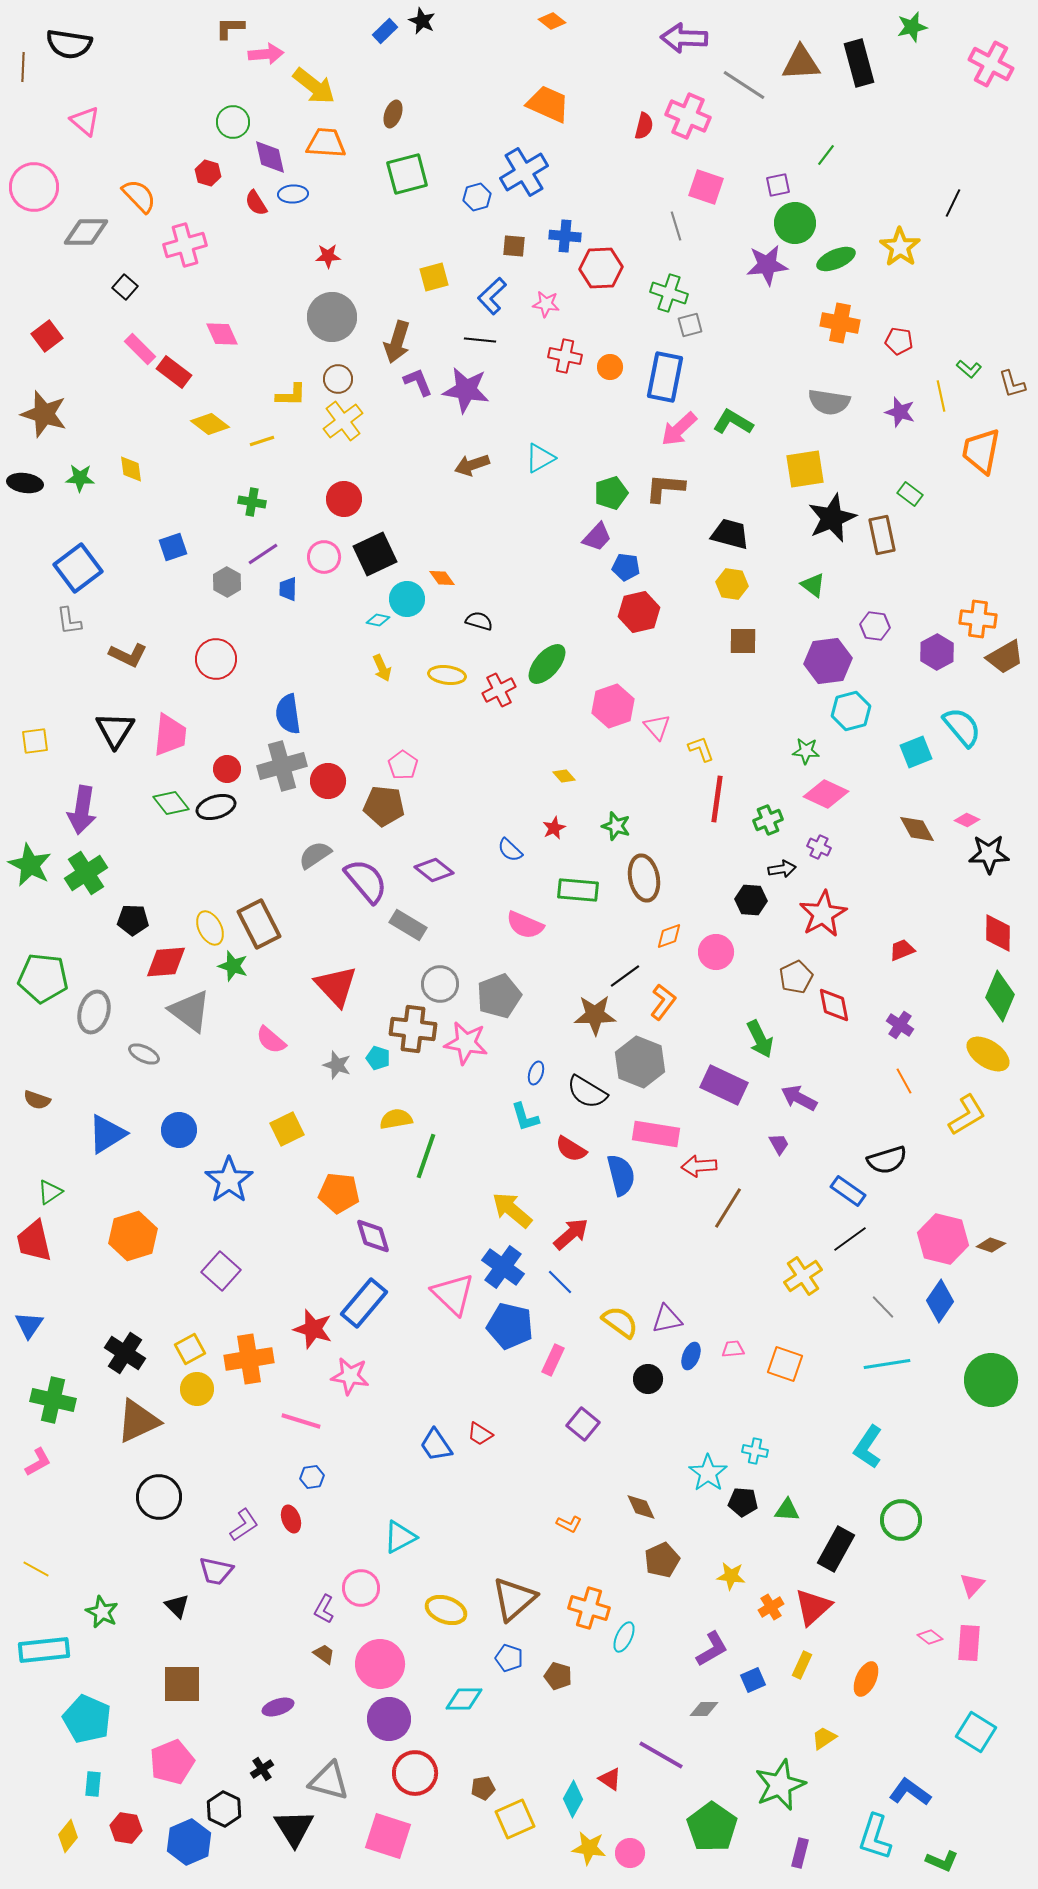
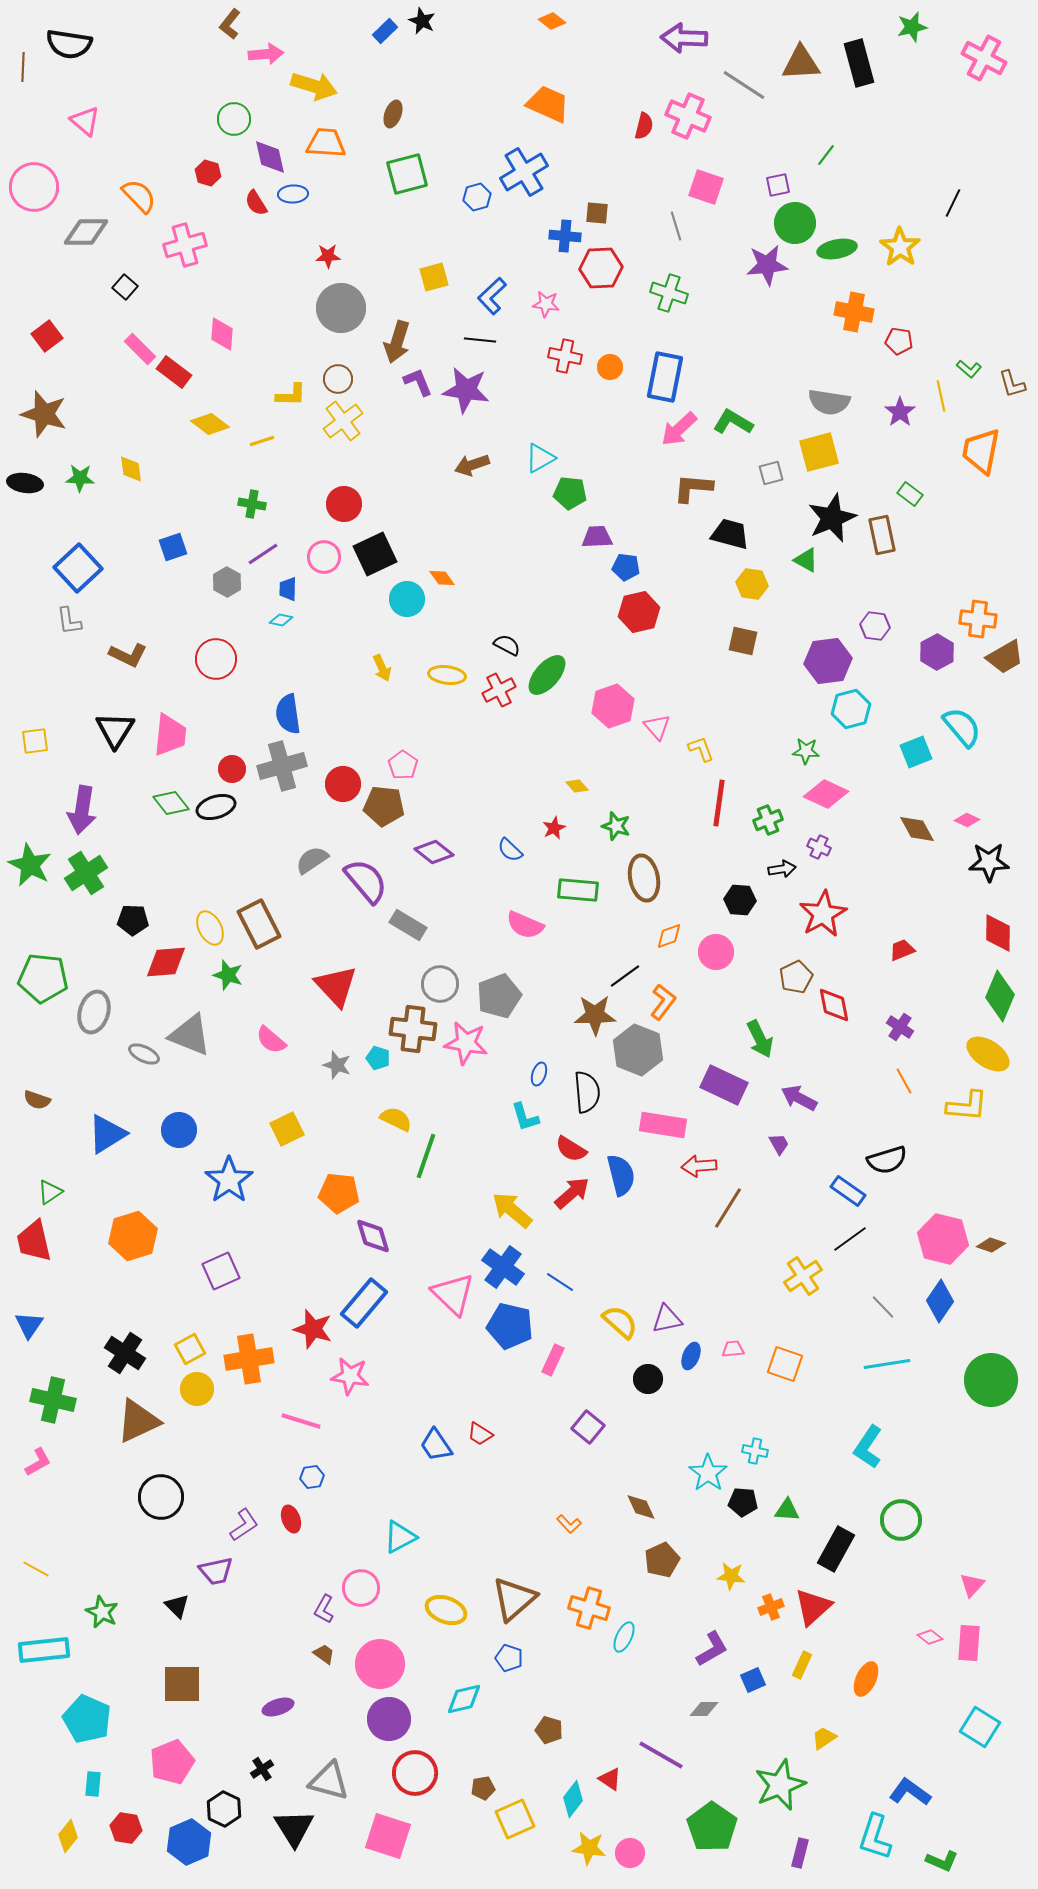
brown L-shape at (230, 28): moved 4 px up; rotated 52 degrees counterclockwise
pink cross at (991, 64): moved 7 px left, 6 px up
yellow arrow at (314, 86): rotated 21 degrees counterclockwise
green circle at (233, 122): moved 1 px right, 3 px up
brown square at (514, 246): moved 83 px right, 33 px up
green ellipse at (836, 259): moved 1 px right, 10 px up; rotated 12 degrees clockwise
gray circle at (332, 317): moved 9 px right, 9 px up
orange cross at (840, 323): moved 14 px right, 11 px up
gray square at (690, 325): moved 81 px right, 148 px down
pink diamond at (222, 334): rotated 28 degrees clockwise
purple star at (900, 412): rotated 20 degrees clockwise
yellow square at (805, 469): moved 14 px right, 17 px up; rotated 6 degrees counterclockwise
brown L-shape at (665, 488): moved 28 px right
green pentagon at (611, 493): moved 41 px left; rotated 24 degrees clockwise
red circle at (344, 499): moved 5 px down
green cross at (252, 502): moved 2 px down
purple trapezoid at (597, 537): rotated 136 degrees counterclockwise
blue square at (78, 568): rotated 6 degrees counterclockwise
yellow hexagon at (732, 584): moved 20 px right
green triangle at (813, 585): moved 7 px left, 25 px up; rotated 8 degrees counterclockwise
cyan diamond at (378, 620): moved 97 px left
black semicircle at (479, 621): moved 28 px right, 24 px down; rotated 12 degrees clockwise
brown square at (743, 641): rotated 12 degrees clockwise
green ellipse at (547, 664): moved 11 px down
cyan hexagon at (851, 711): moved 2 px up
red circle at (227, 769): moved 5 px right
yellow diamond at (564, 776): moved 13 px right, 10 px down
red circle at (328, 781): moved 15 px right, 3 px down
red line at (717, 799): moved 2 px right, 4 px down
black star at (989, 854): moved 8 px down
gray semicircle at (315, 855): moved 3 px left, 5 px down
purple diamond at (434, 870): moved 18 px up
black hexagon at (751, 900): moved 11 px left
green star at (233, 966): moved 5 px left, 9 px down
gray triangle at (190, 1011): moved 24 px down; rotated 15 degrees counterclockwise
purple cross at (900, 1025): moved 2 px down
gray hexagon at (640, 1062): moved 2 px left, 12 px up
blue ellipse at (536, 1073): moved 3 px right, 1 px down
black semicircle at (587, 1092): rotated 126 degrees counterclockwise
yellow L-shape at (967, 1115): moved 9 px up; rotated 36 degrees clockwise
yellow semicircle at (396, 1119): rotated 36 degrees clockwise
pink rectangle at (656, 1134): moved 7 px right, 9 px up
red arrow at (571, 1234): moved 1 px right, 41 px up
purple square at (221, 1271): rotated 24 degrees clockwise
blue line at (560, 1282): rotated 12 degrees counterclockwise
yellow semicircle at (620, 1322): rotated 6 degrees clockwise
purple square at (583, 1424): moved 5 px right, 3 px down
black circle at (159, 1497): moved 2 px right
orange L-shape at (569, 1524): rotated 20 degrees clockwise
purple trapezoid at (216, 1571): rotated 24 degrees counterclockwise
orange cross at (771, 1607): rotated 10 degrees clockwise
brown pentagon at (558, 1676): moved 9 px left, 54 px down
cyan diamond at (464, 1699): rotated 12 degrees counterclockwise
cyan square at (976, 1732): moved 4 px right, 5 px up
cyan diamond at (573, 1799): rotated 9 degrees clockwise
